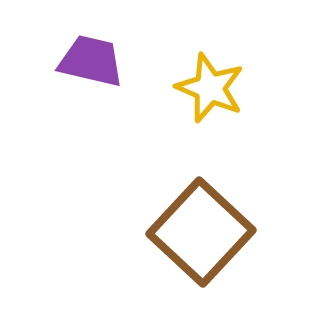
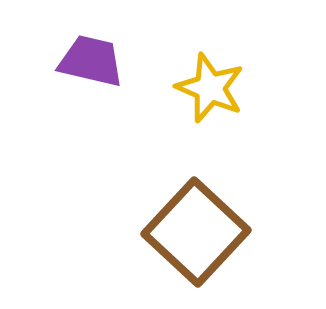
brown square: moved 5 px left
